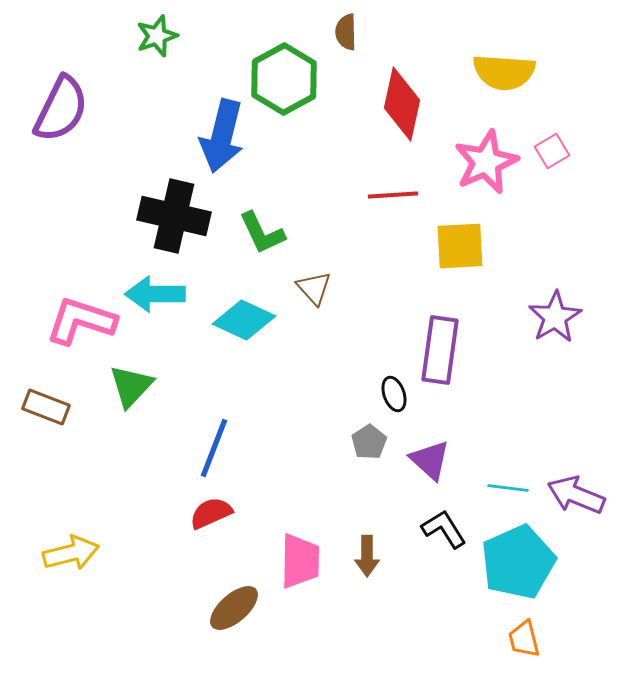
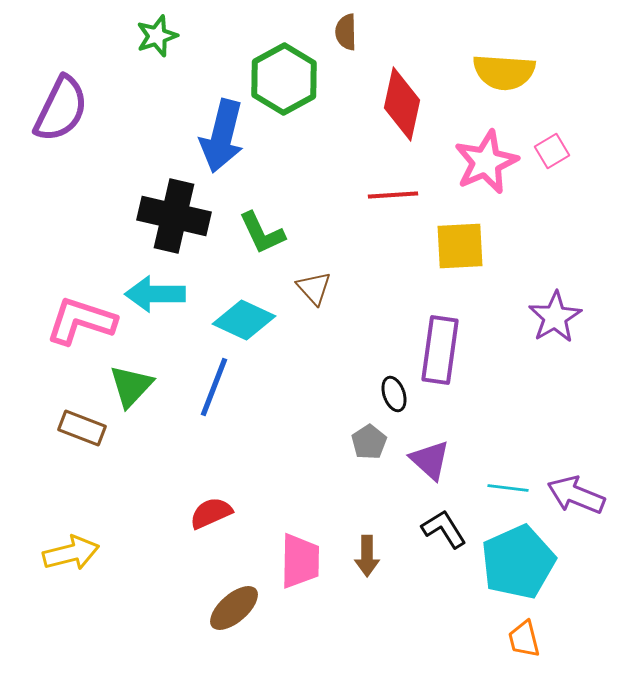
brown rectangle: moved 36 px right, 21 px down
blue line: moved 61 px up
